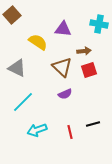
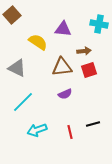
brown triangle: rotated 50 degrees counterclockwise
